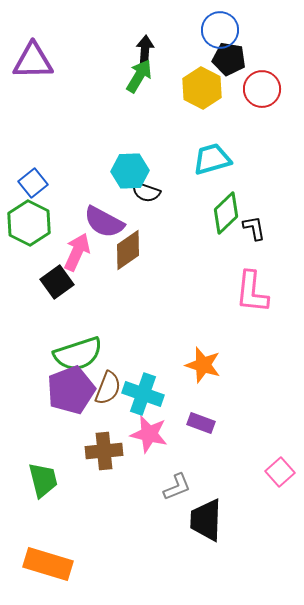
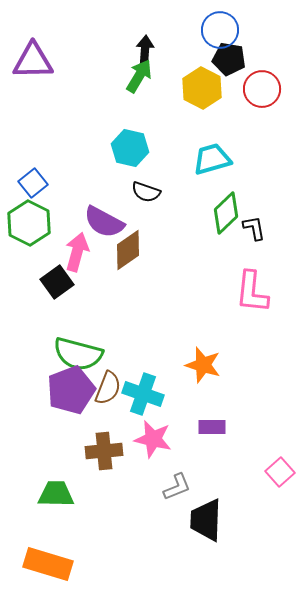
cyan hexagon: moved 23 px up; rotated 15 degrees clockwise
pink arrow: rotated 9 degrees counterclockwise
green semicircle: rotated 33 degrees clockwise
purple rectangle: moved 11 px right, 4 px down; rotated 20 degrees counterclockwise
pink star: moved 4 px right, 5 px down
green trapezoid: moved 13 px right, 14 px down; rotated 75 degrees counterclockwise
